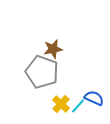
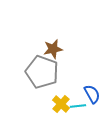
blue semicircle: moved 2 px left, 4 px up; rotated 36 degrees clockwise
cyan line: rotated 42 degrees clockwise
